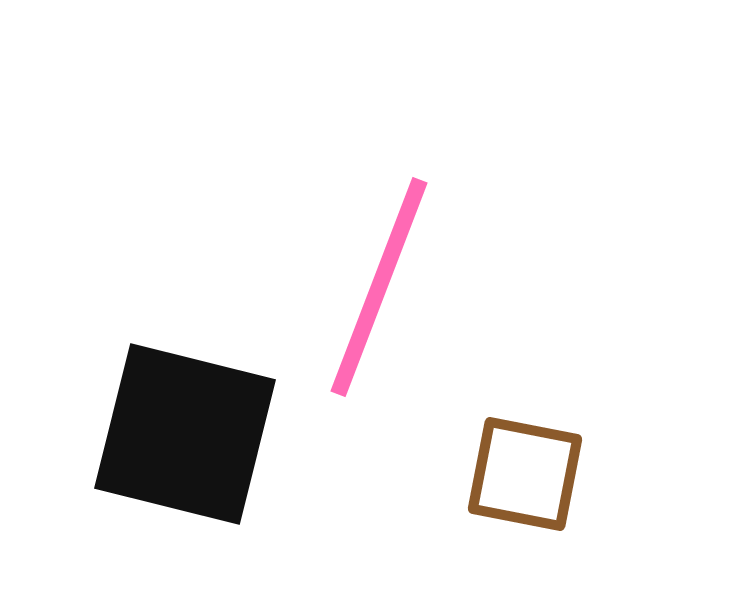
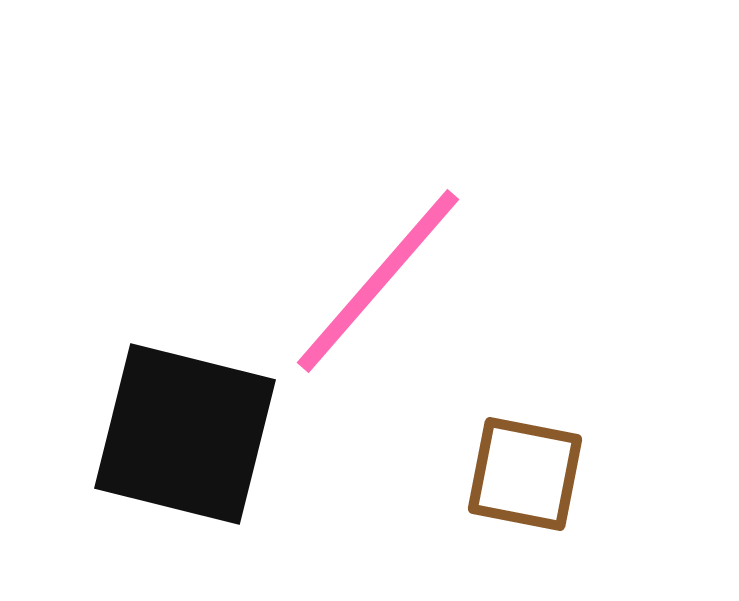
pink line: moved 1 px left, 6 px up; rotated 20 degrees clockwise
